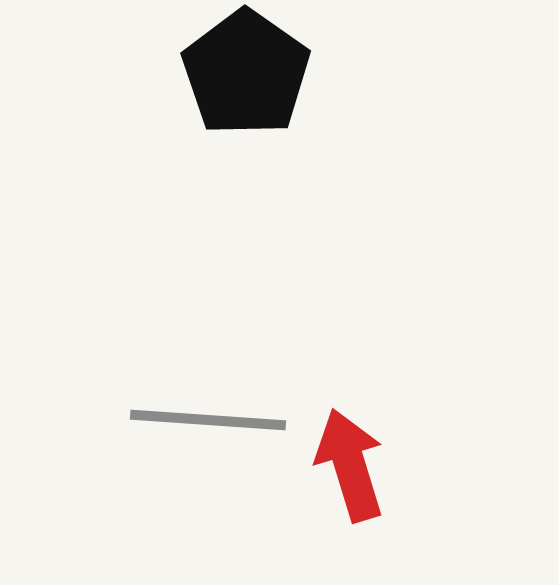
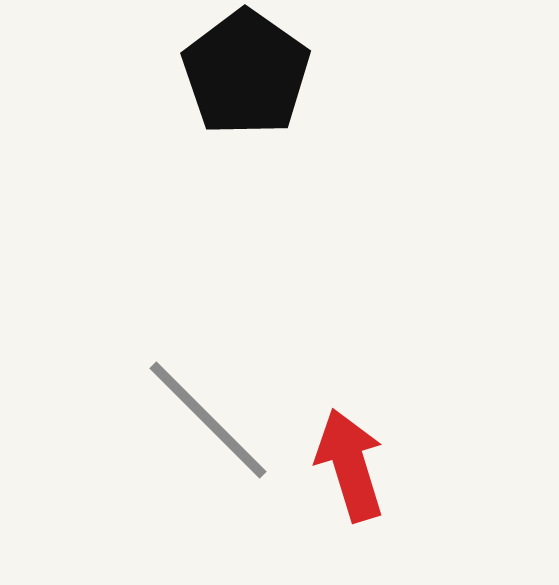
gray line: rotated 41 degrees clockwise
